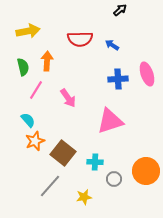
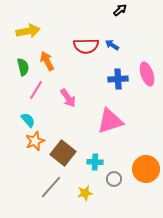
red semicircle: moved 6 px right, 7 px down
orange arrow: rotated 30 degrees counterclockwise
orange circle: moved 2 px up
gray line: moved 1 px right, 1 px down
yellow star: moved 1 px right, 4 px up
